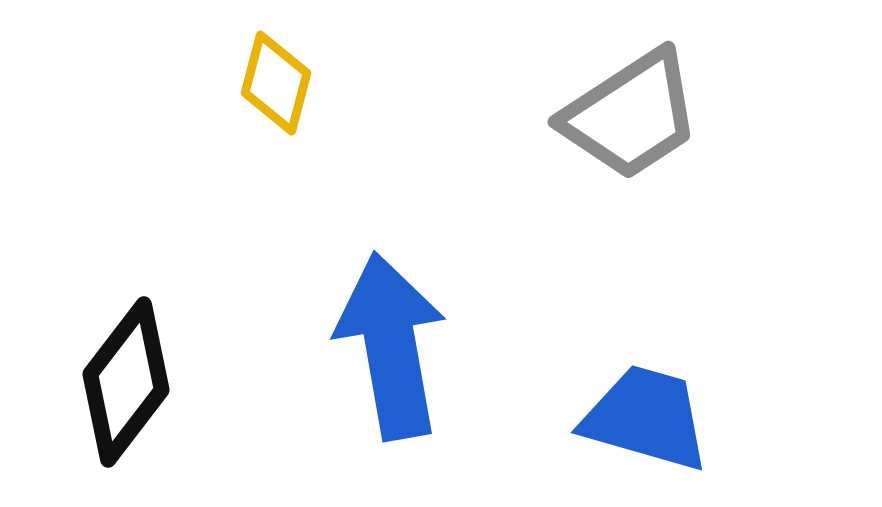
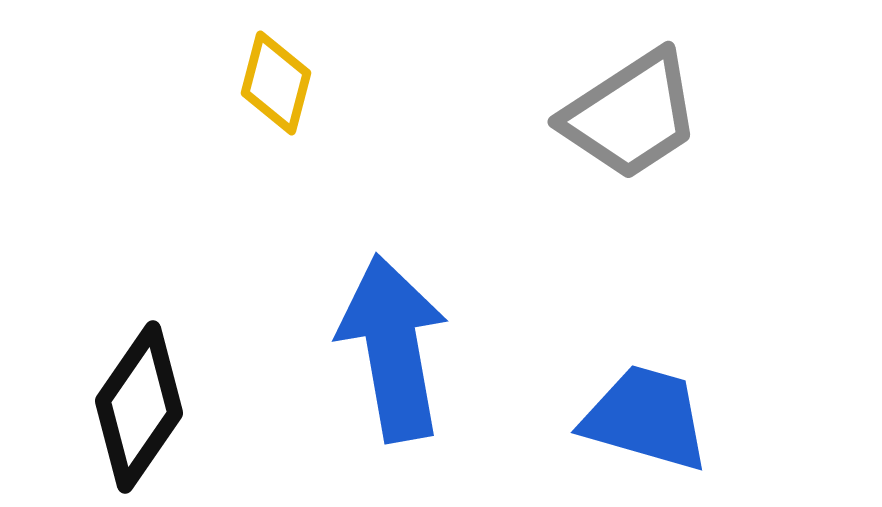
blue arrow: moved 2 px right, 2 px down
black diamond: moved 13 px right, 25 px down; rotated 3 degrees counterclockwise
